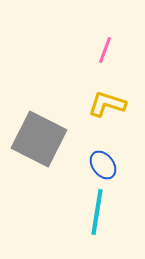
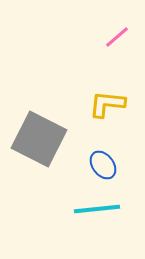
pink line: moved 12 px right, 13 px up; rotated 28 degrees clockwise
yellow L-shape: rotated 12 degrees counterclockwise
cyan line: moved 3 px up; rotated 75 degrees clockwise
